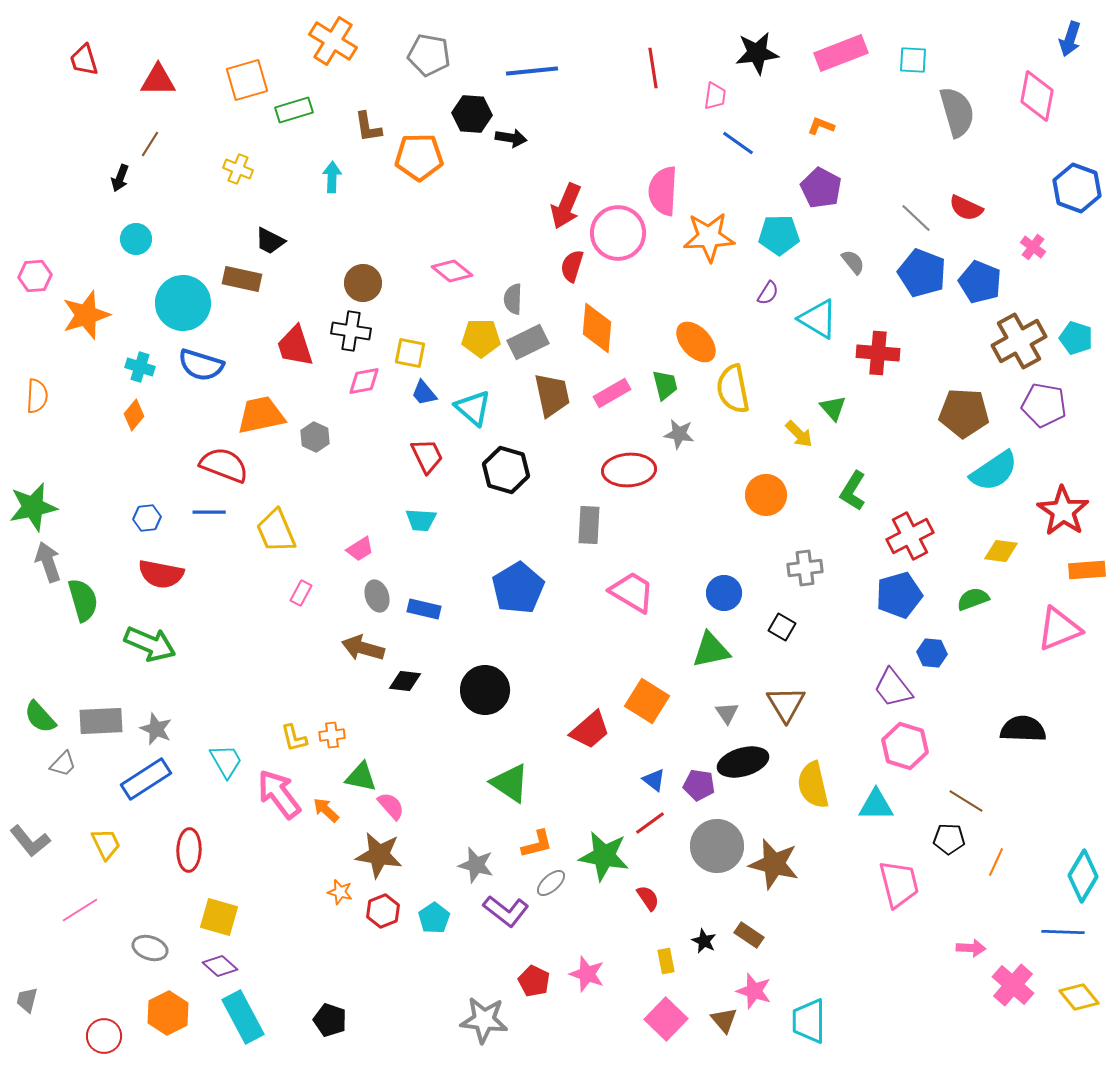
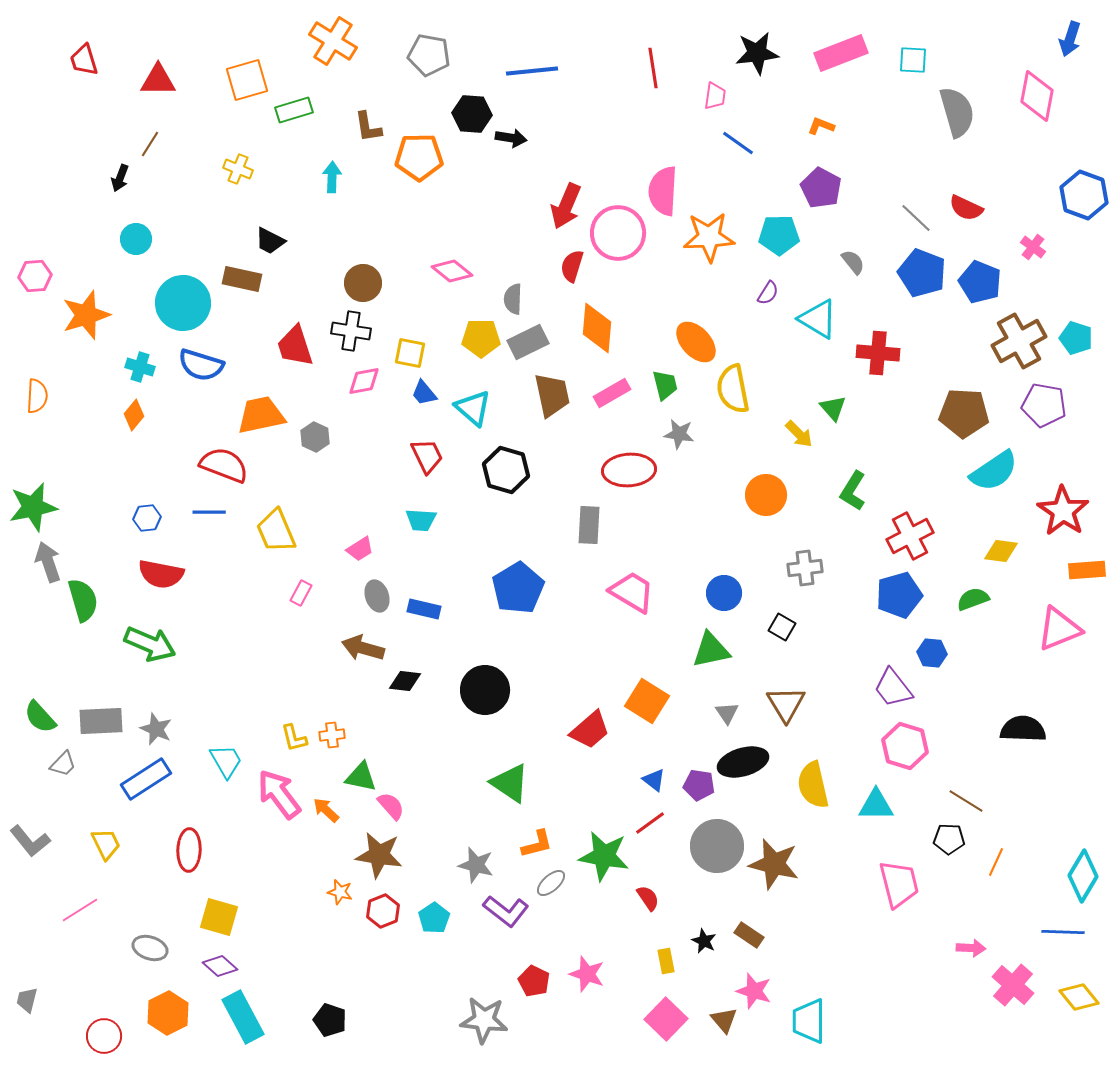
blue hexagon at (1077, 188): moved 7 px right, 7 px down
